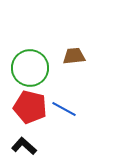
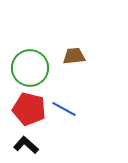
red pentagon: moved 1 px left, 2 px down
black L-shape: moved 2 px right, 1 px up
